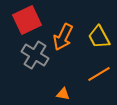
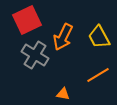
orange line: moved 1 px left, 1 px down
